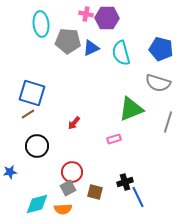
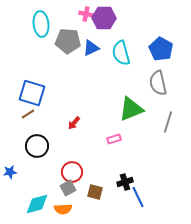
purple hexagon: moved 3 px left
blue pentagon: rotated 15 degrees clockwise
gray semicircle: rotated 60 degrees clockwise
